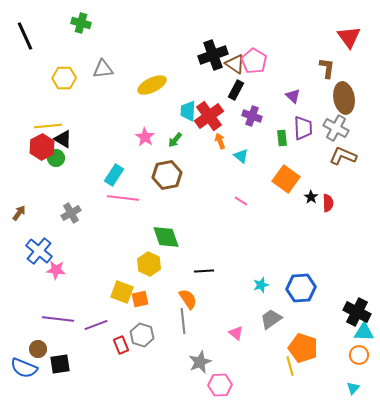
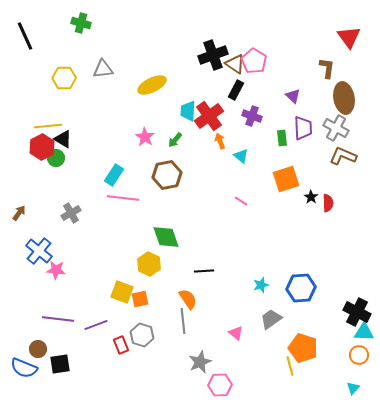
orange square at (286, 179): rotated 36 degrees clockwise
